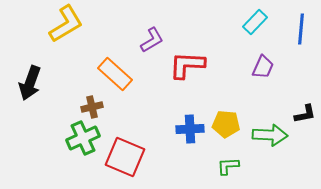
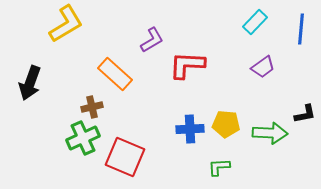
purple trapezoid: rotated 30 degrees clockwise
green arrow: moved 2 px up
green L-shape: moved 9 px left, 1 px down
